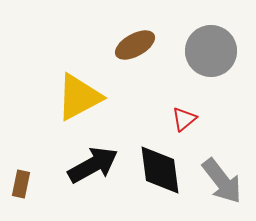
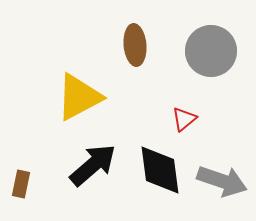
brown ellipse: rotated 66 degrees counterclockwise
black arrow: rotated 12 degrees counterclockwise
gray arrow: rotated 33 degrees counterclockwise
